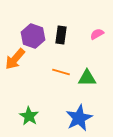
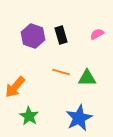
black rectangle: rotated 24 degrees counterclockwise
orange arrow: moved 28 px down
